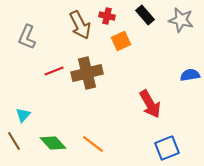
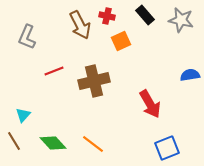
brown cross: moved 7 px right, 8 px down
